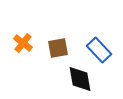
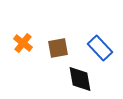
blue rectangle: moved 1 px right, 2 px up
